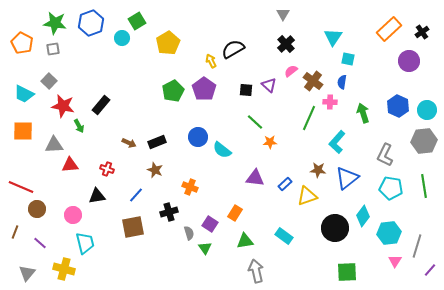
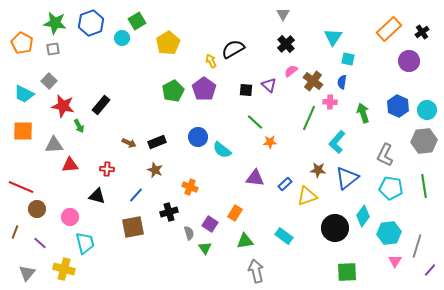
red cross at (107, 169): rotated 16 degrees counterclockwise
black triangle at (97, 196): rotated 24 degrees clockwise
pink circle at (73, 215): moved 3 px left, 2 px down
